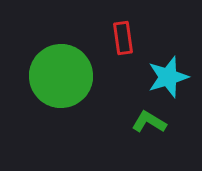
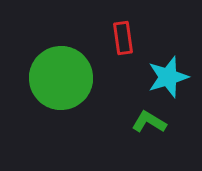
green circle: moved 2 px down
